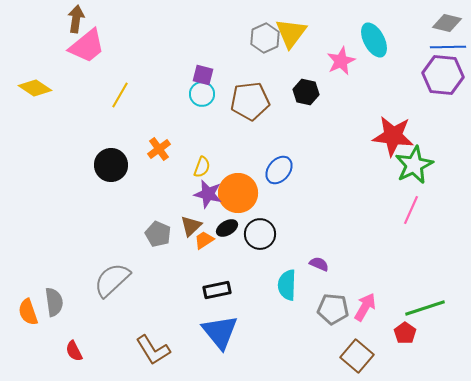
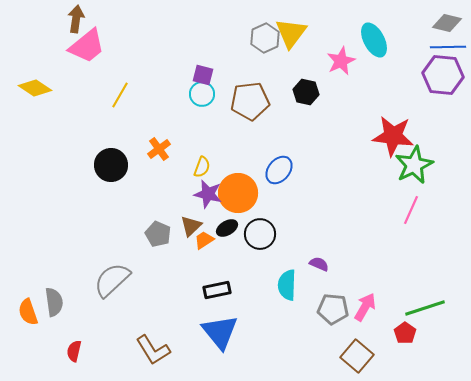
red semicircle at (74, 351): rotated 40 degrees clockwise
